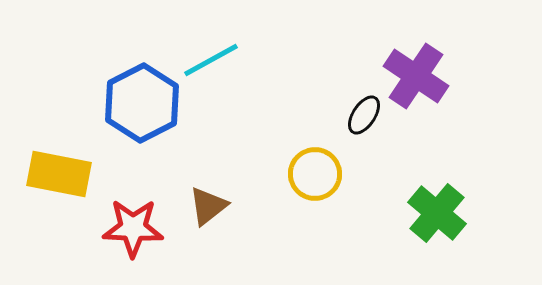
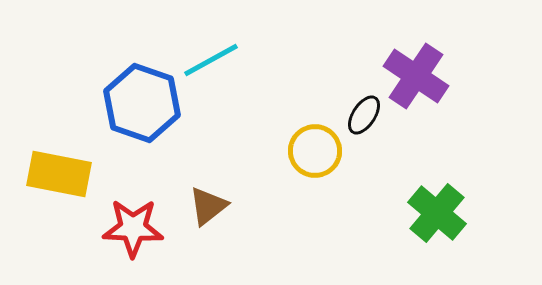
blue hexagon: rotated 14 degrees counterclockwise
yellow circle: moved 23 px up
